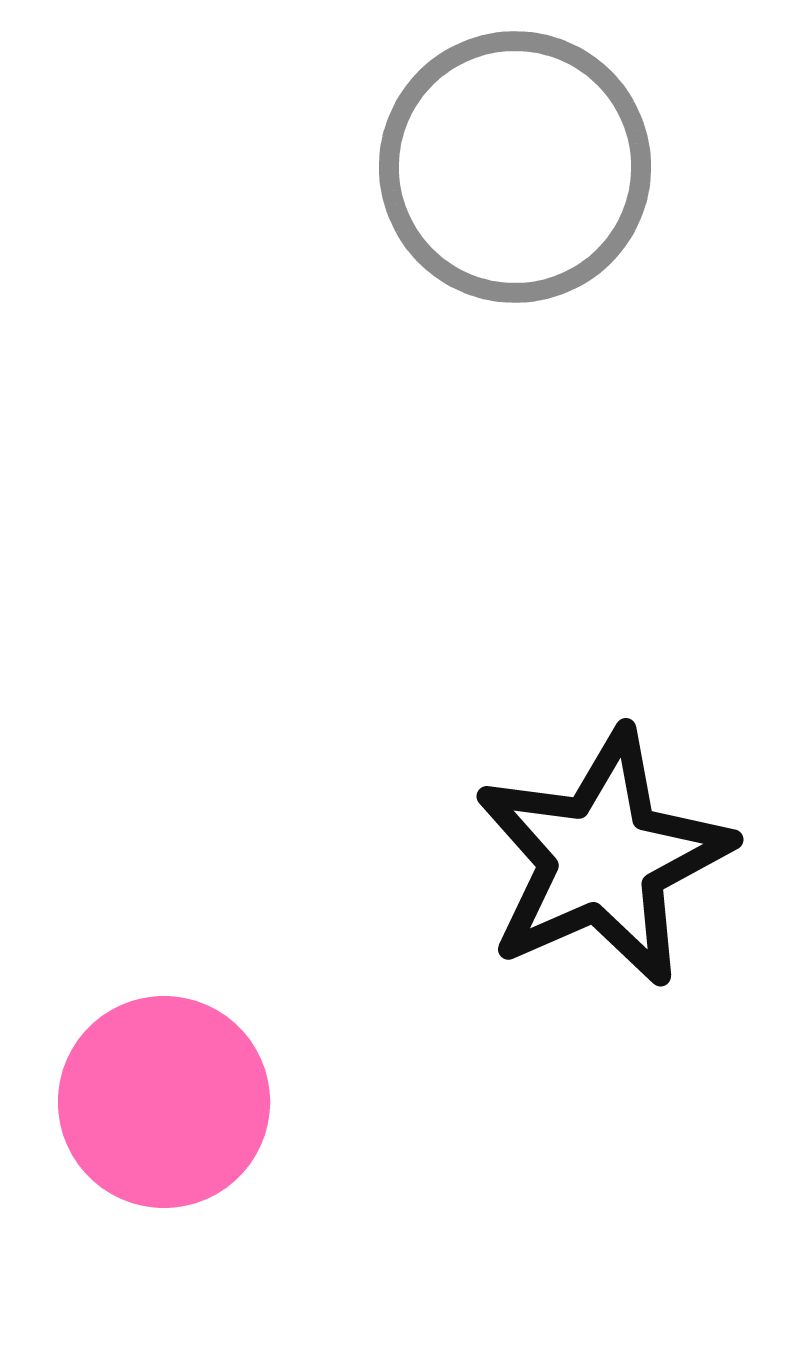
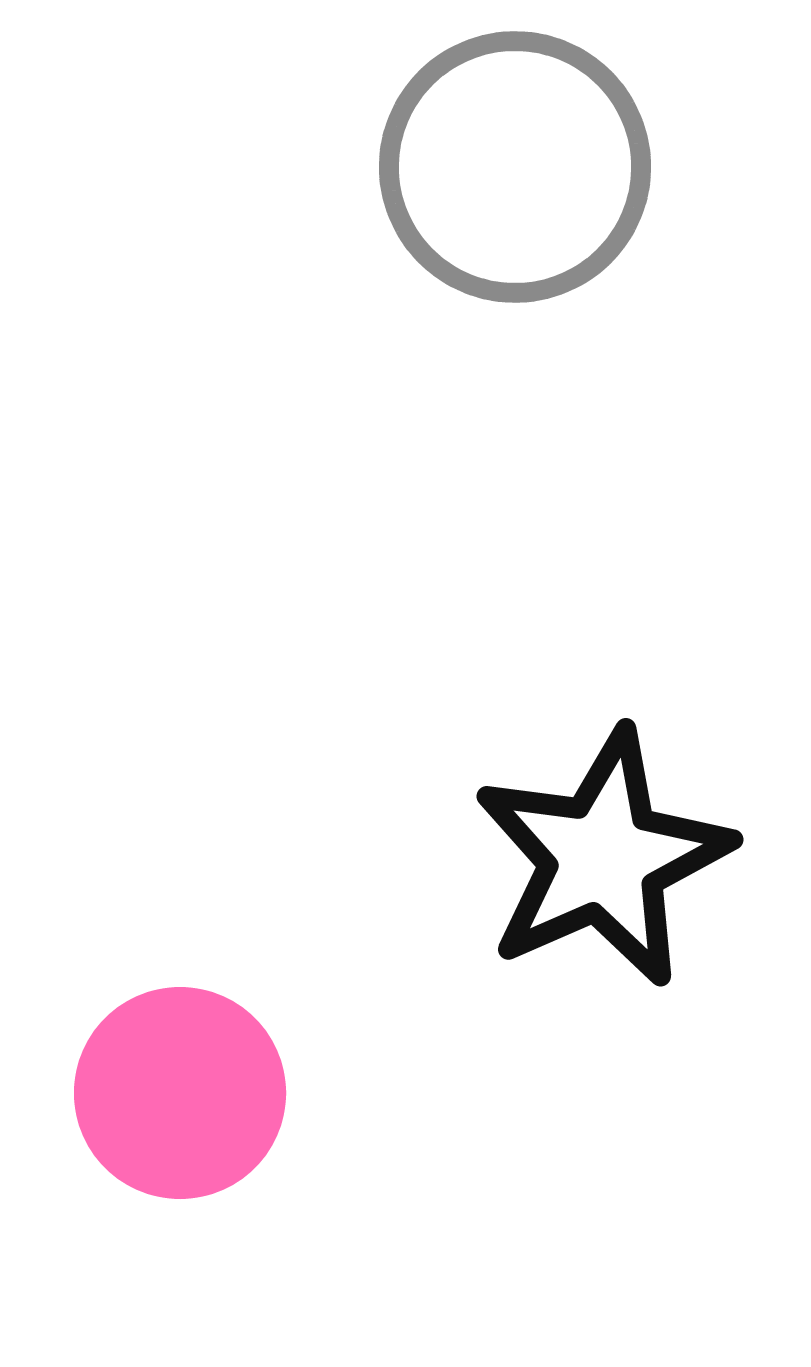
pink circle: moved 16 px right, 9 px up
